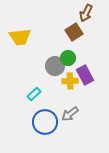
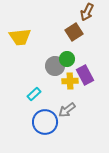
brown arrow: moved 1 px right, 1 px up
green circle: moved 1 px left, 1 px down
gray arrow: moved 3 px left, 4 px up
